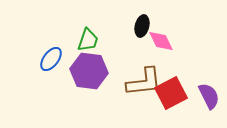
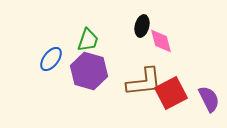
pink diamond: rotated 12 degrees clockwise
purple hexagon: rotated 9 degrees clockwise
purple semicircle: moved 3 px down
